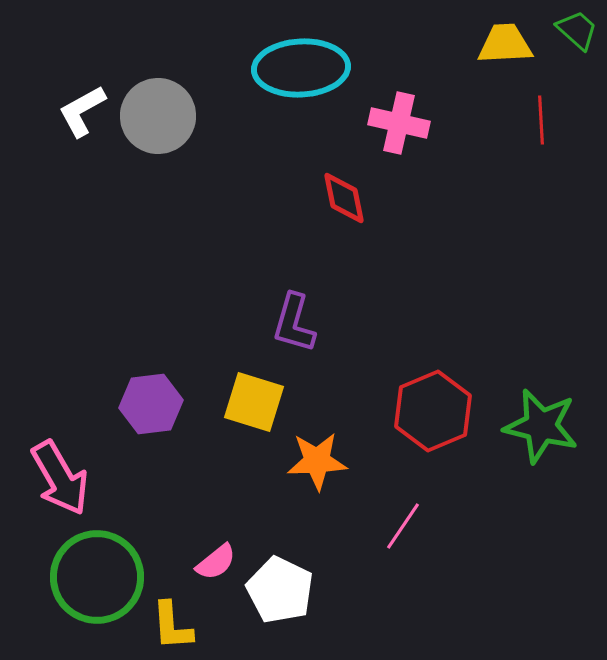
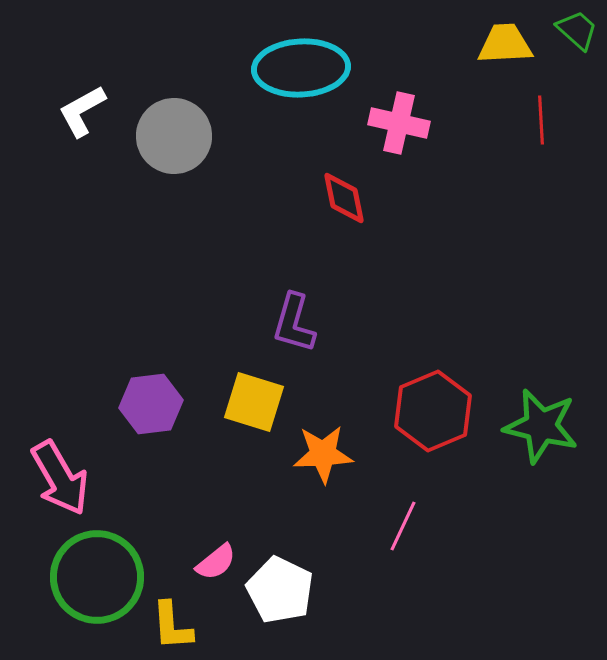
gray circle: moved 16 px right, 20 px down
orange star: moved 6 px right, 7 px up
pink line: rotated 9 degrees counterclockwise
